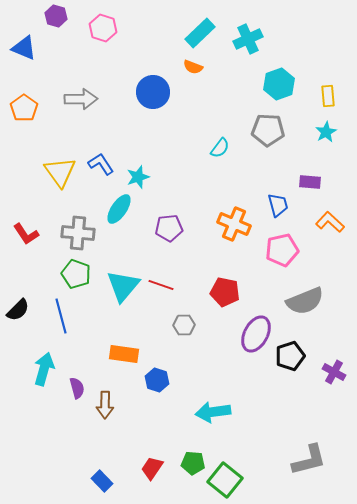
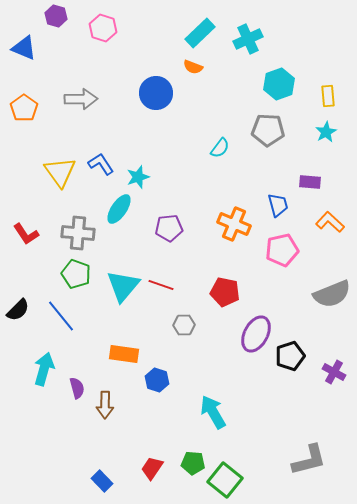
blue circle at (153, 92): moved 3 px right, 1 px down
gray semicircle at (305, 301): moved 27 px right, 7 px up
blue line at (61, 316): rotated 24 degrees counterclockwise
cyan arrow at (213, 412): rotated 68 degrees clockwise
